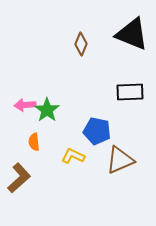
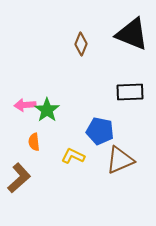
blue pentagon: moved 3 px right
